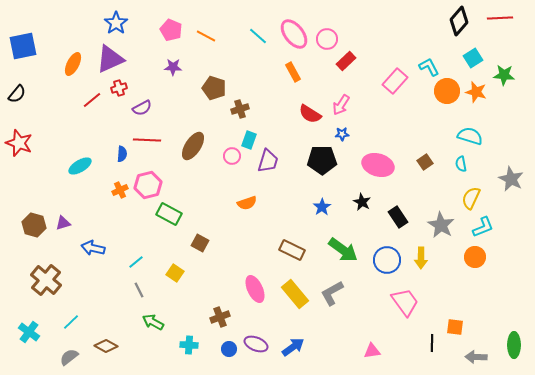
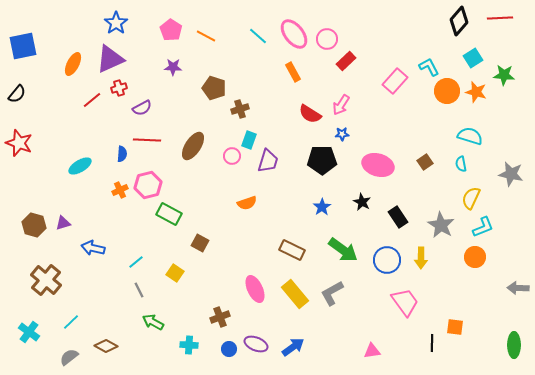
pink pentagon at (171, 30): rotated 10 degrees clockwise
gray star at (511, 179): moved 5 px up; rotated 15 degrees counterclockwise
gray arrow at (476, 357): moved 42 px right, 69 px up
